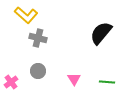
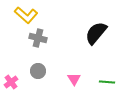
black semicircle: moved 5 px left
